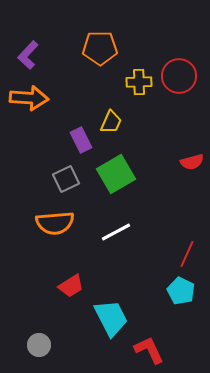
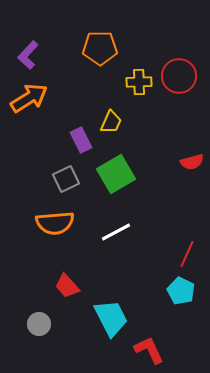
orange arrow: rotated 36 degrees counterclockwise
red trapezoid: moved 4 px left; rotated 80 degrees clockwise
gray circle: moved 21 px up
